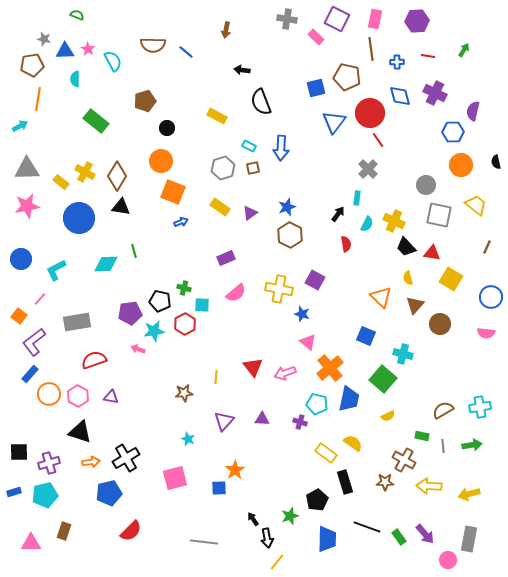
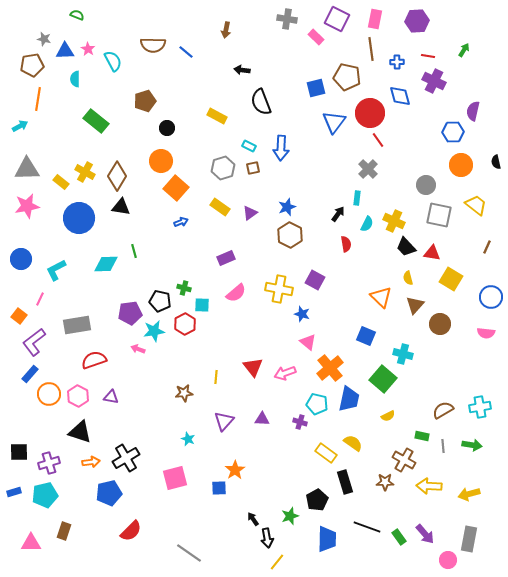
purple cross at (435, 93): moved 1 px left, 12 px up
orange square at (173, 192): moved 3 px right, 4 px up; rotated 20 degrees clockwise
pink line at (40, 299): rotated 16 degrees counterclockwise
gray rectangle at (77, 322): moved 3 px down
green arrow at (472, 445): rotated 18 degrees clockwise
gray line at (204, 542): moved 15 px left, 11 px down; rotated 28 degrees clockwise
